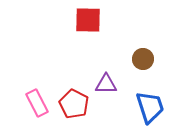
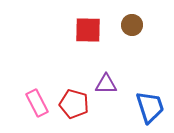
red square: moved 10 px down
brown circle: moved 11 px left, 34 px up
red pentagon: rotated 12 degrees counterclockwise
